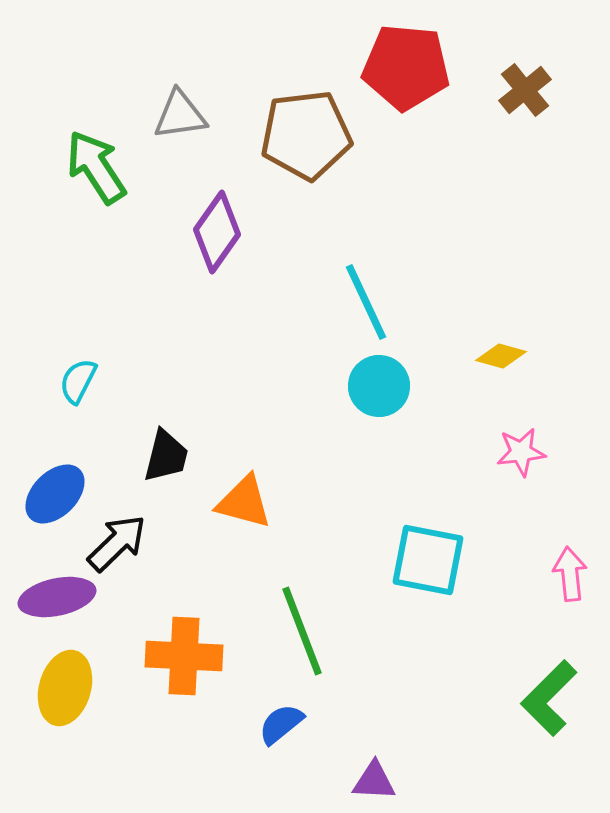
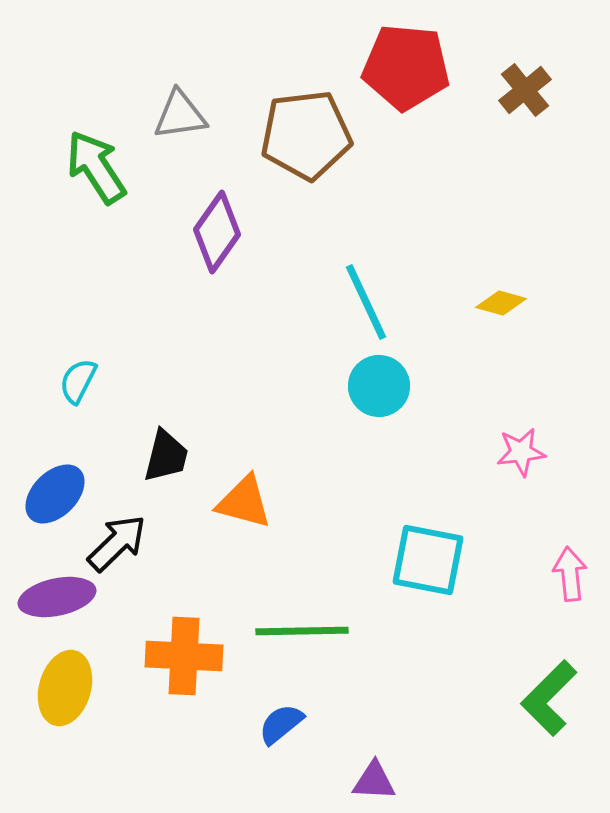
yellow diamond: moved 53 px up
green line: rotated 70 degrees counterclockwise
